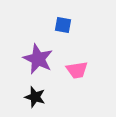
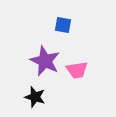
purple star: moved 7 px right, 2 px down
